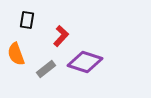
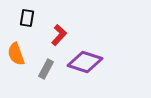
black rectangle: moved 2 px up
red L-shape: moved 2 px left, 1 px up
gray rectangle: rotated 24 degrees counterclockwise
